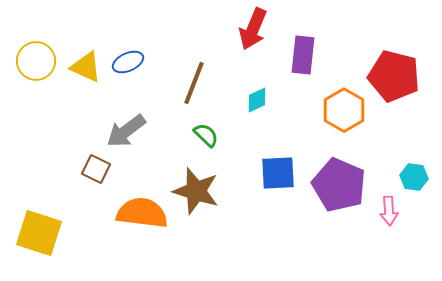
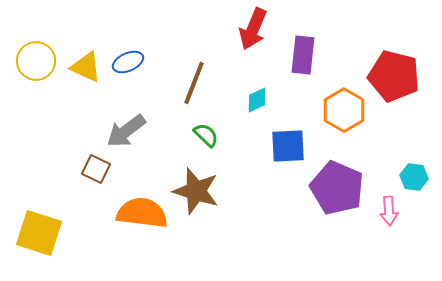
blue square: moved 10 px right, 27 px up
purple pentagon: moved 2 px left, 3 px down
